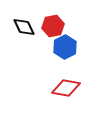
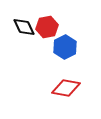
red hexagon: moved 6 px left, 1 px down
